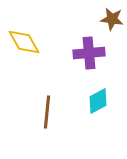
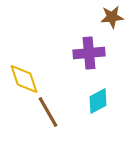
brown star: moved 2 px up; rotated 15 degrees counterclockwise
yellow diamond: moved 37 px down; rotated 12 degrees clockwise
brown line: moved 1 px right; rotated 36 degrees counterclockwise
